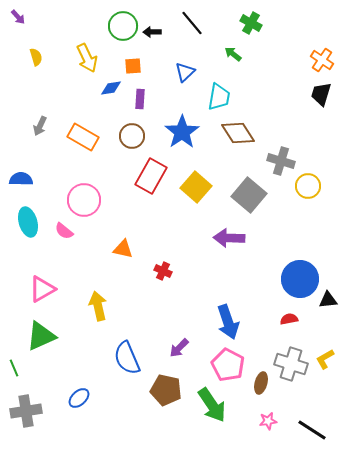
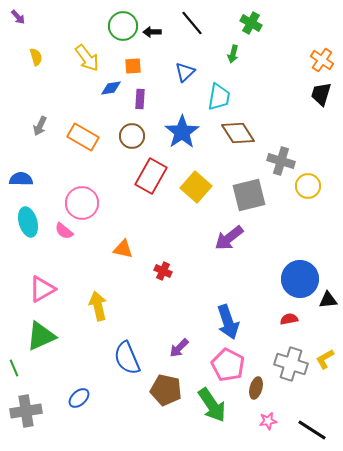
green arrow at (233, 54): rotated 114 degrees counterclockwise
yellow arrow at (87, 58): rotated 12 degrees counterclockwise
gray square at (249, 195): rotated 36 degrees clockwise
pink circle at (84, 200): moved 2 px left, 3 px down
purple arrow at (229, 238): rotated 40 degrees counterclockwise
brown ellipse at (261, 383): moved 5 px left, 5 px down
